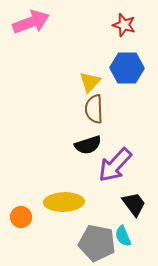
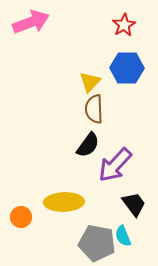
red star: rotated 25 degrees clockwise
black semicircle: rotated 36 degrees counterclockwise
